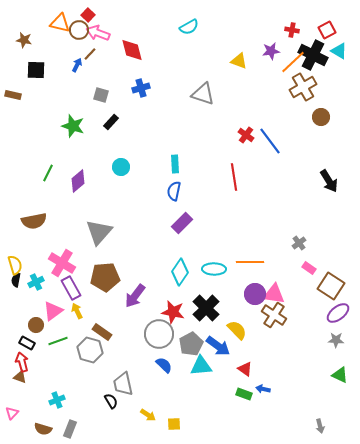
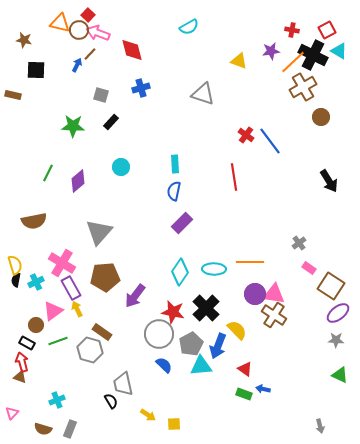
green star at (73, 126): rotated 15 degrees counterclockwise
yellow arrow at (77, 311): moved 2 px up
blue arrow at (218, 346): rotated 75 degrees clockwise
